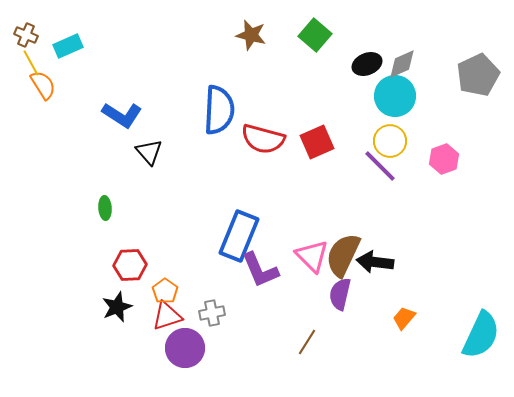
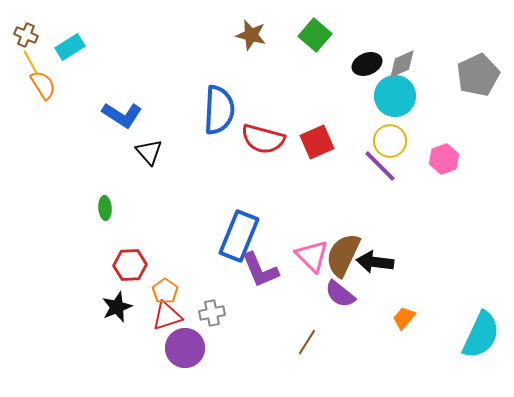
cyan rectangle: moved 2 px right, 1 px down; rotated 8 degrees counterclockwise
purple semicircle: rotated 64 degrees counterclockwise
